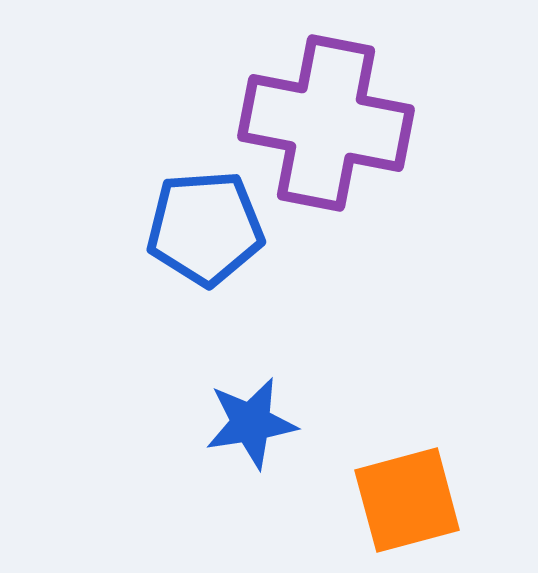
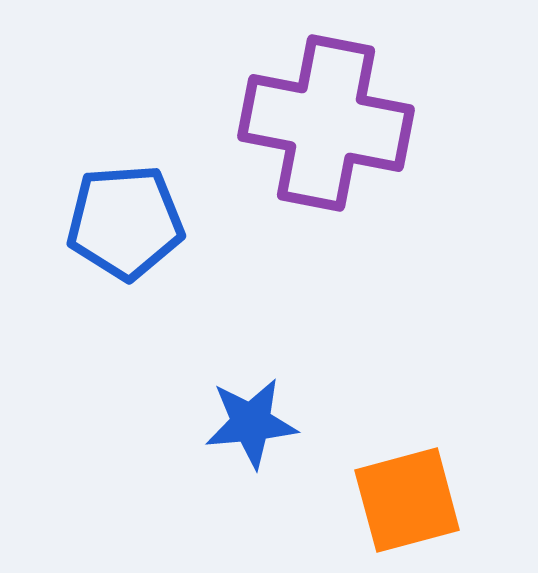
blue pentagon: moved 80 px left, 6 px up
blue star: rotated 4 degrees clockwise
